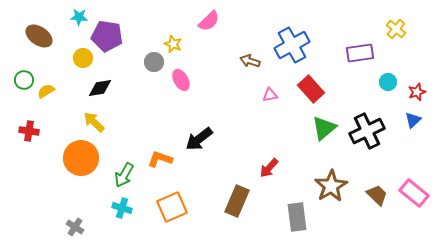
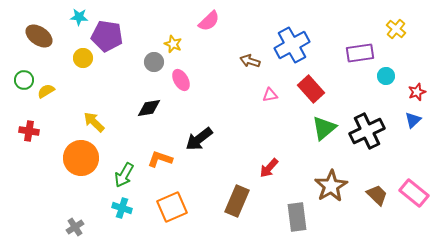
cyan circle: moved 2 px left, 6 px up
black diamond: moved 49 px right, 20 px down
gray cross: rotated 24 degrees clockwise
